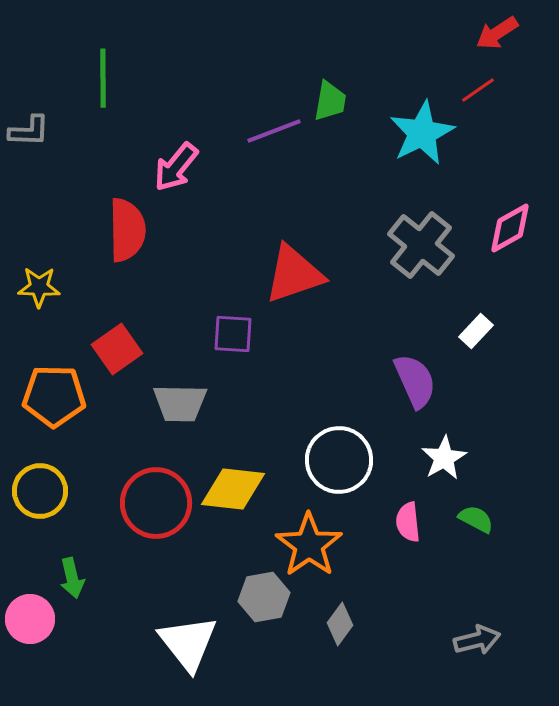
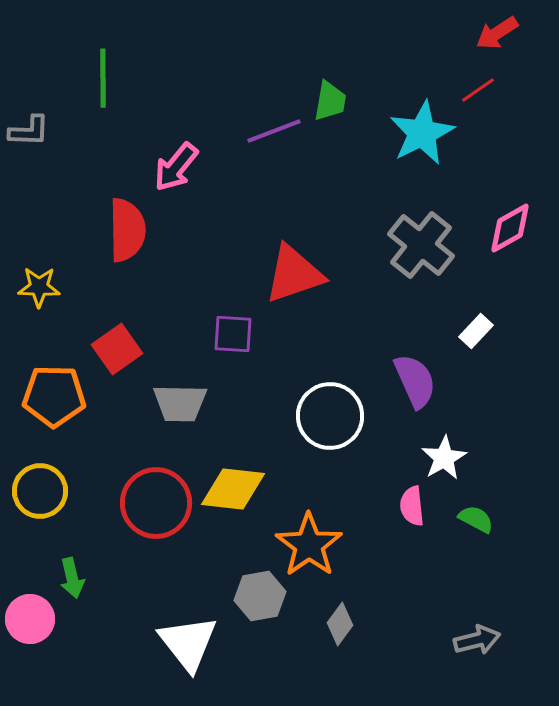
white circle: moved 9 px left, 44 px up
pink semicircle: moved 4 px right, 16 px up
gray hexagon: moved 4 px left, 1 px up
